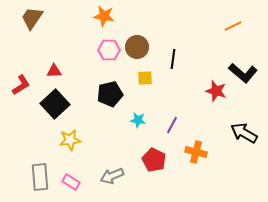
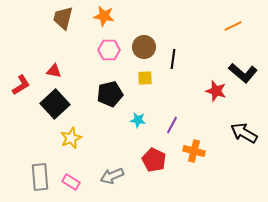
brown trapezoid: moved 31 px right; rotated 20 degrees counterclockwise
brown circle: moved 7 px right
red triangle: rotated 14 degrees clockwise
yellow star: moved 1 px right, 2 px up; rotated 15 degrees counterclockwise
orange cross: moved 2 px left, 1 px up
